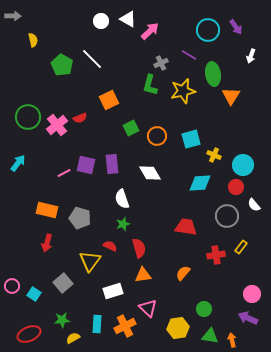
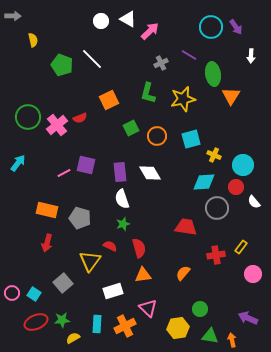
cyan circle at (208, 30): moved 3 px right, 3 px up
white arrow at (251, 56): rotated 16 degrees counterclockwise
green pentagon at (62, 65): rotated 10 degrees counterclockwise
green L-shape at (150, 85): moved 2 px left, 8 px down
yellow star at (183, 91): moved 8 px down
purple rectangle at (112, 164): moved 8 px right, 8 px down
cyan diamond at (200, 183): moved 4 px right, 1 px up
white semicircle at (254, 205): moved 3 px up
gray circle at (227, 216): moved 10 px left, 8 px up
pink circle at (12, 286): moved 7 px down
pink circle at (252, 294): moved 1 px right, 20 px up
green circle at (204, 309): moved 4 px left
red ellipse at (29, 334): moved 7 px right, 12 px up
